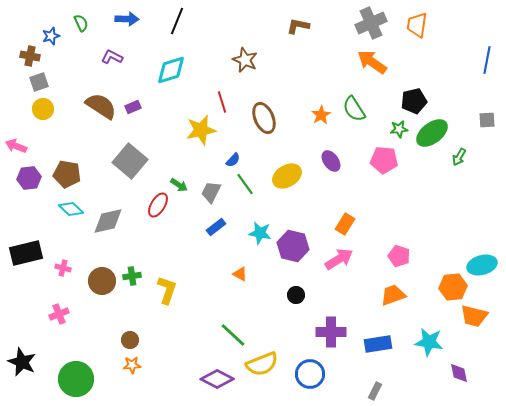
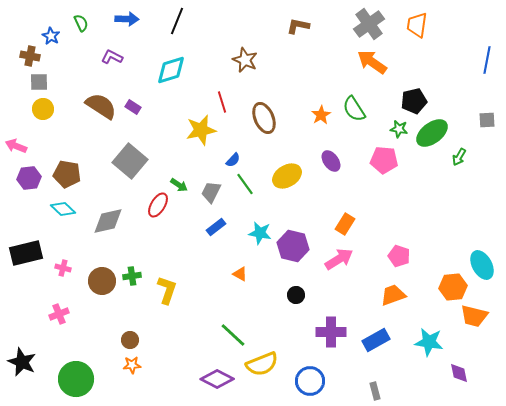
gray cross at (371, 23): moved 2 px left, 1 px down; rotated 12 degrees counterclockwise
blue star at (51, 36): rotated 24 degrees counterclockwise
gray square at (39, 82): rotated 18 degrees clockwise
purple rectangle at (133, 107): rotated 56 degrees clockwise
green star at (399, 129): rotated 18 degrees clockwise
cyan diamond at (71, 209): moved 8 px left
cyan ellipse at (482, 265): rotated 76 degrees clockwise
blue rectangle at (378, 344): moved 2 px left, 4 px up; rotated 20 degrees counterclockwise
blue circle at (310, 374): moved 7 px down
gray rectangle at (375, 391): rotated 42 degrees counterclockwise
